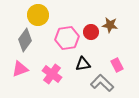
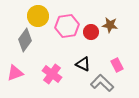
yellow circle: moved 1 px down
pink hexagon: moved 12 px up
black triangle: rotated 35 degrees clockwise
pink triangle: moved 5 px left, 4 px down
